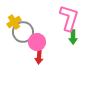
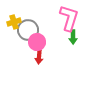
yellow cross: rotated 16 degrees clockwise
gray circle: moved 5 px right, 2 px up
